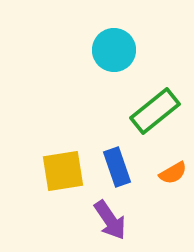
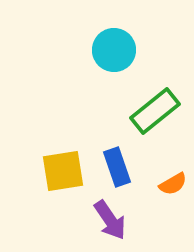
orange semicircle: moved 11 px down
